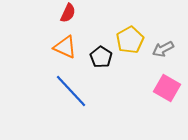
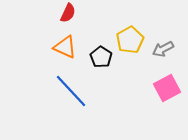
pink square: rotated 32 degrees clockwise
